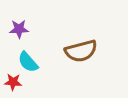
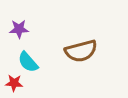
red star: moved 1 px right, 1 px down
